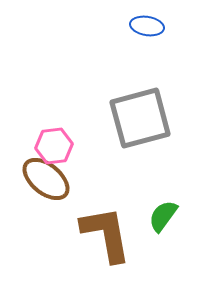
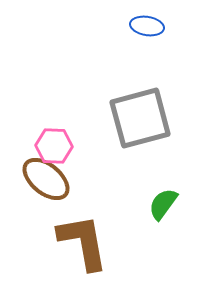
pink hexagon: rotated 9 degrees clockwise
green semicircle: moved 12 px up
brown L-shape: moved 23 px left, 8 px down
